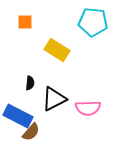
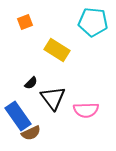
orange square: rotated 21 degrees counterclockwise
black semicircle: moved 1 px right; rotated 40 degrees clockwise
black triangle: moved 1 px left, 1 px up; rotated 40 degrees counterclockwise
pink semicircle: moved 2 px left, 2 px down
blue rectangle: rotated 28 degrees clockwise
brown semicircle: moved 1 px down; rotated 24 degrees clockwise
